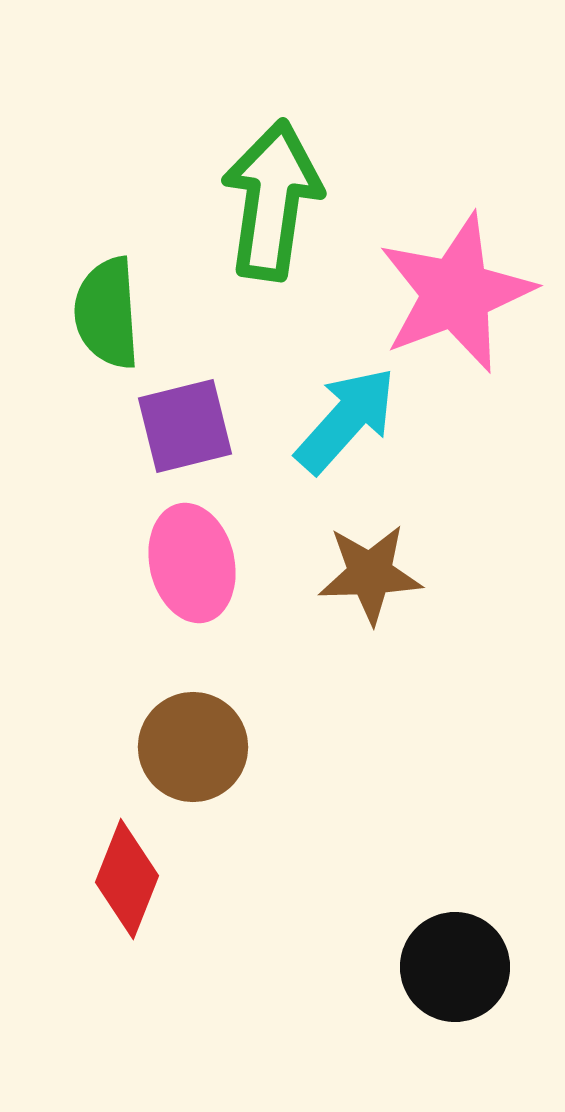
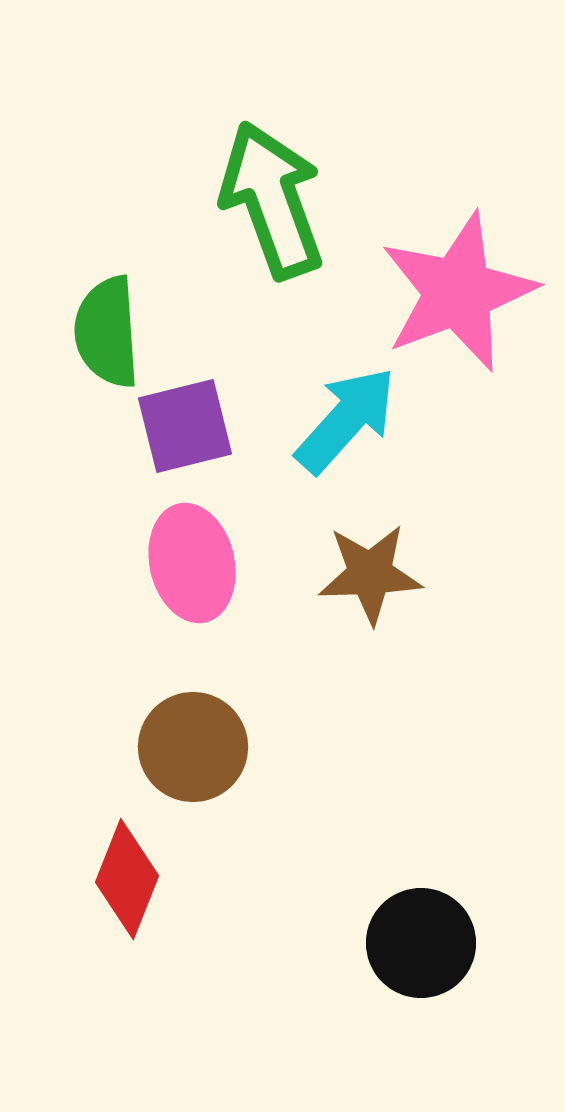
green arrow: rotated 28 degrees counterclockwise
pink star: moved 2 px right, 1 px up
green semicircle: moved 19 px down
black circle: moved 34 px left, 24 px up
